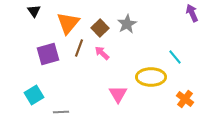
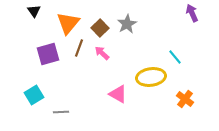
yellow ellipse: rotated 8 degrees counterclockwise
pink triangle: rotated 30 degrees counterclockwise
